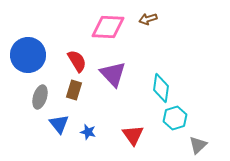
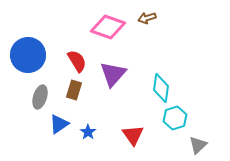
brown arrow: moved 1 px left, 1 px up
pink diamond: rotated 16 degrees clockwise
purple triangle: rotated 24 degrees clockwise
blue triangle: rotated 35 degrees clockwise
blue star: rotated 21 degrees clockwise
